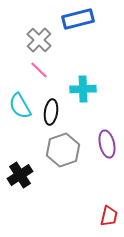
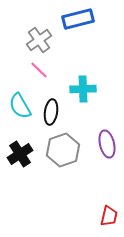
gray cross: rotated 10 degrees clockwise
black cross: moved 21 px up
